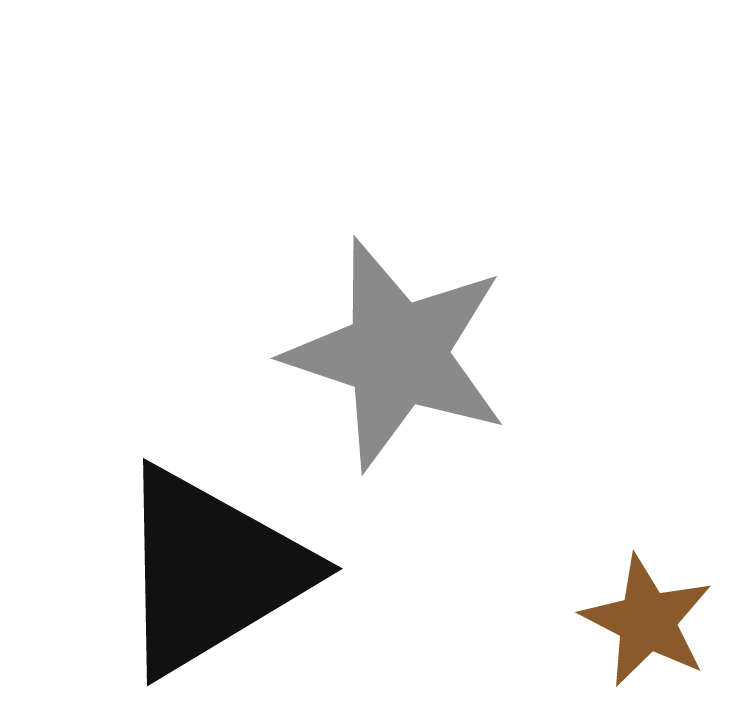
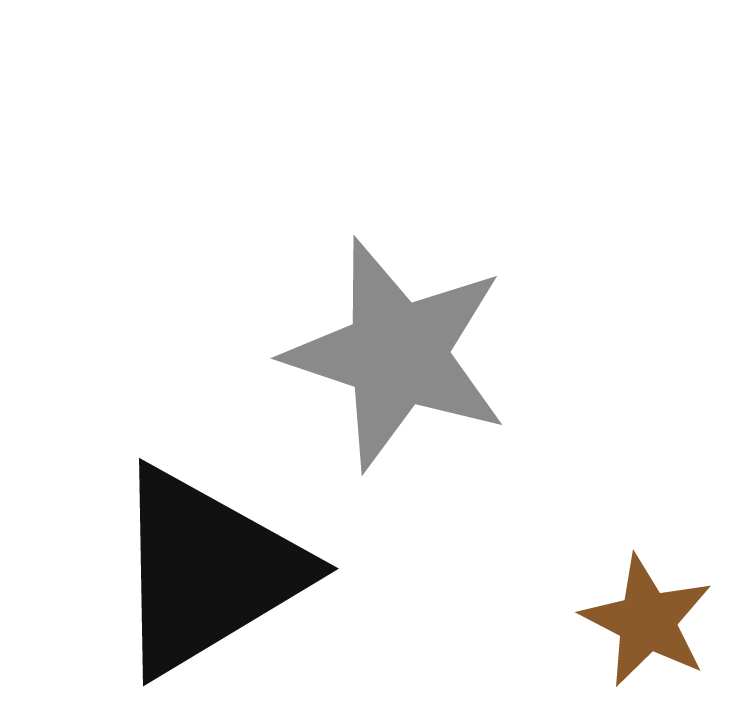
black triangle: moved 4 px left
